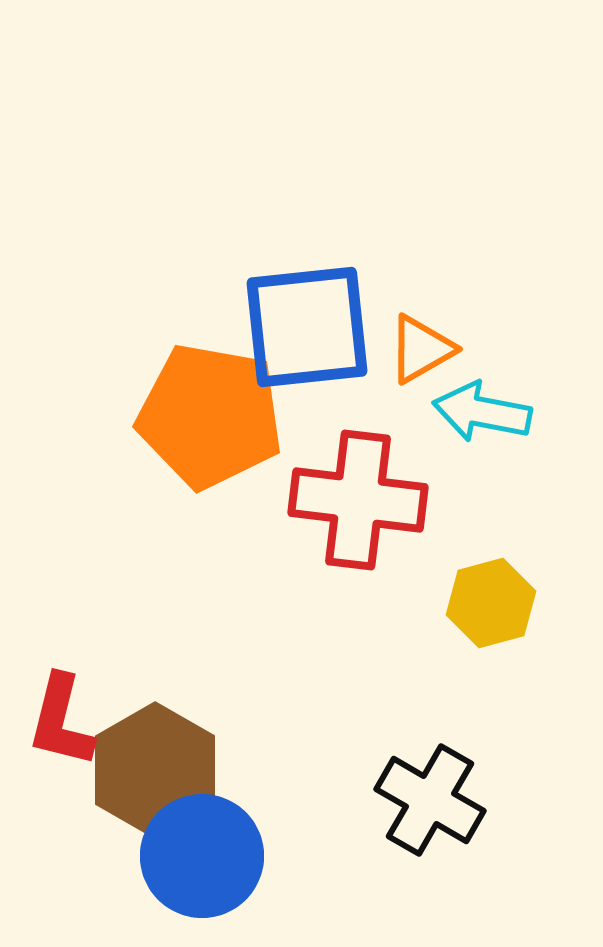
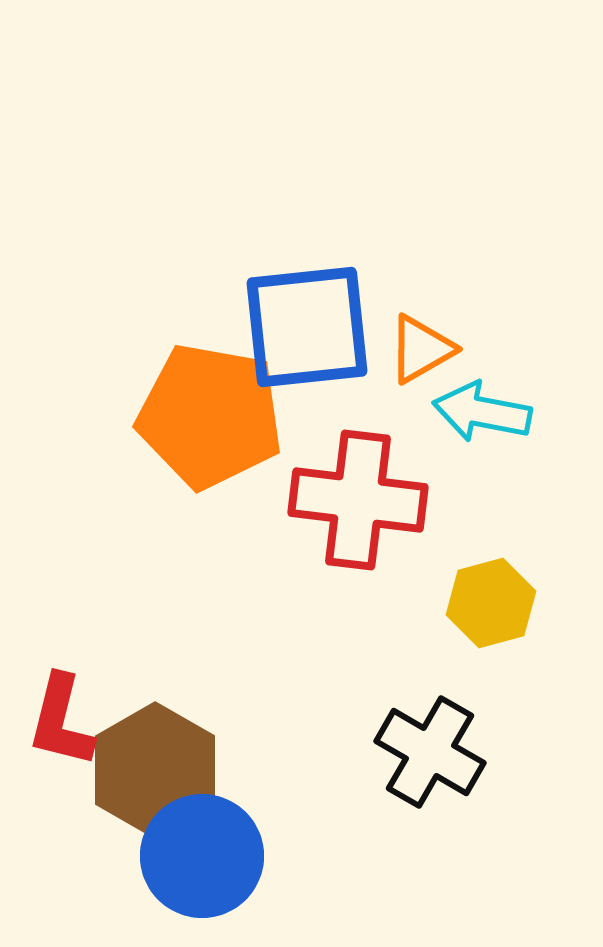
black cross: moved 48 px up
